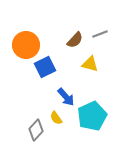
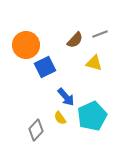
yellow triangle: moved 4 px right, 1 px up
yellow semicircle: moved 4 px right
